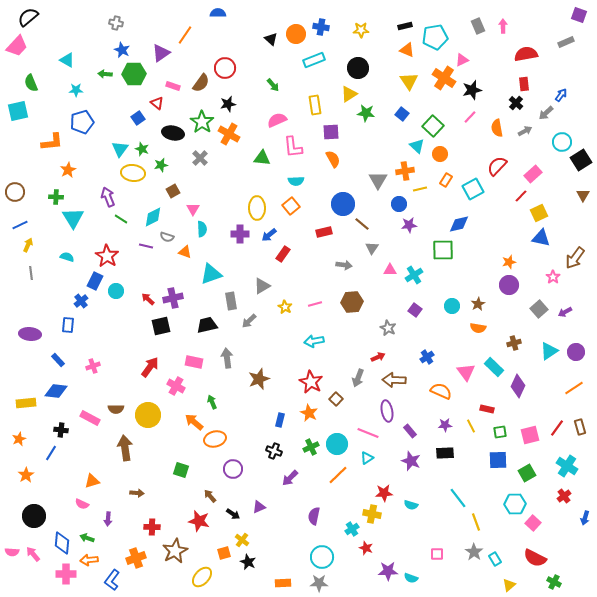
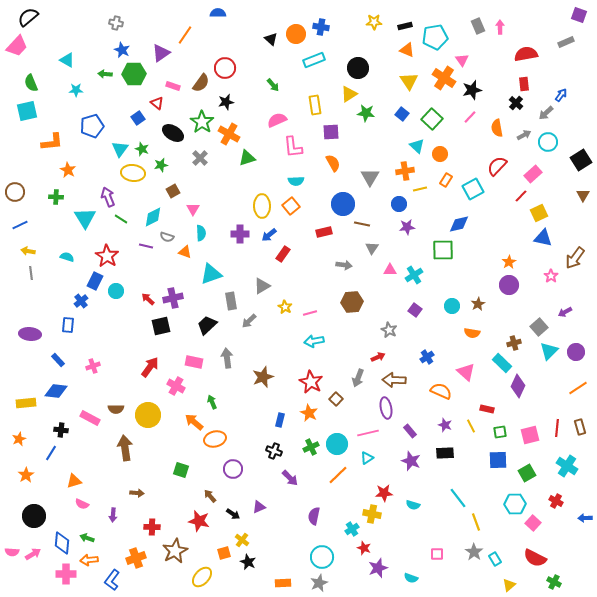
pink arrow at (503, 26): moved 3 px left, 1 px down
yellow star at (361, 30): moved 13 px right, 8 px up
pink triangle at (462, 60): rotated 40 degrees counterclockwise
black star at (228, 104): moved 2 px left, 2 px up
cyan square at (18, 111): moved 9 px right
blue pentagon at (82, 122): moved 10 px right, 4 px down
green square at (433, 126): moved 1 px left, 7 px up
gray arrow at (525, 131): moved 1 px left, 4 px down
black ellipse at (173, 133): rotated 20 degrees clockwise
cyan circle at (562, 142): moved 14 px left
green triangle at (262, 158): moved 15 px left; rotated 24 degrees counterclockwise
orange semicircle at (333, 159): moved 4 px down
orange star at (68, 170): rotated 14 degrees counterclockwise
gray triangle at (378, 180): moved 8 px left, 3 px up
yellow ellipse at (257, 208): moved 5 px right, 2 px up
cyan triangle at (73, 218): moved 12 px right
brown line at (362, 224): rotated 28 degrees counterclockwise
purple star at (409, 225): moved 2 px left, 2 px down
cyan semicircle at (202, 229): moved 1 px left, 4 px down
blue triangle at (541, 238): moved 2 px right
yellow arrow at (28, 245): moved 6 px down; rotated 104 degrees counterclockwise
orange star at (509, 262): rotated 16 degrees counterclockwise
pink star at (553, 277): moved 2 px left, 1 px up
pink line at (315, 304): moved 5 px left, 9 px down
gray square at (539, 309): moved 18 px down
black trapezoid at (207, 325): rotated 30 degrees counterclockwise
gray star at (388, 328): moved 1 px right, 2 px down
orange semicircle at (478, 328): moved 6 px left, 5 px down
cyan triangle at (549, 351): rotated 12 degrees counterclockwise
cyan rectangle at (494, 367): moved 8 px right, 4 px up
pink triangle at (466, 372): rotated 12 degrees counterclockwise
brown star at (259, 379): moved 4 px right, 2 px up
orange line at (574, 388): moved 4 px right
purple ellipse at (387, 411): moved 1 px left, 3 px up
purple star at (445, 425): rotated 24 degrees clockwise
red line at (557, 428): rotated 30 degrees counterclockwise
pink line at (368, 433): rotated 35 degrees counterclockwise
purple arrow at (290, 478): rotated 90 degrees counterclockwise
orange triangle at (92, 481): moved 18 px left
red cross at (564, 496): moved 8 px left, 5 px down; rotated 24 degrees counterclockwise
cyan semicircle at (411, 505): moved 2 px right
blue arrow at (585, 518): rotated 72 degrees clockwise
purple arrow at (108, 519): moved 5 px right, 4 px up
red star at (366, 548): moved 2 px left
pink arrow at (33, 554): rotated 98 degrees clockwise
purple star at (388, 571): moved 10 px left, 3 px up; rotated 18 degrees counterclockwise
gray star at (319, 583): rotated 24 degrees counterclockwise
